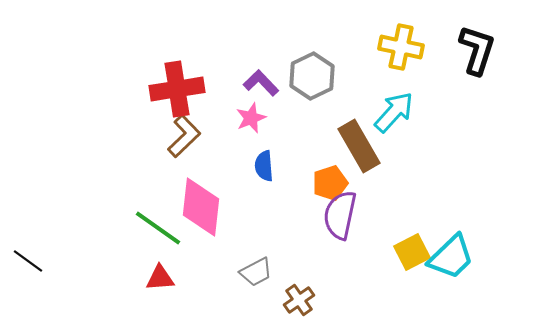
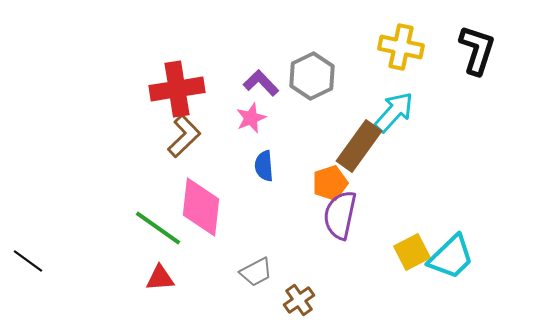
brown rectangle: rotated 66 degrees clockwise
